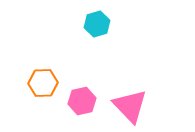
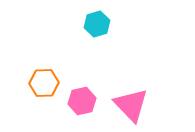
orange hexagon: moved 1 px right
pink triangle: moved 1 px right, 1 px up
